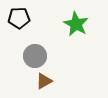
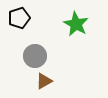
black pentagon: rotated 15 degrees counterclockwise
